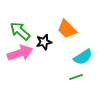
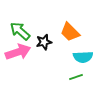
orange trapezoid: moved 3 px right, 3 px down
pink arrow: moved 2 px left, 1 px up
cyan semicircle: rotated 30 degrees clockwise
